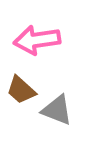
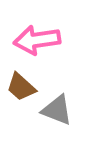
brown trapezoid: moved 3 px up
